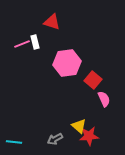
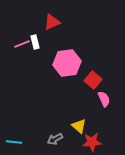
red triangle: rotated 42 degrees counterclockwise
red star: moved 3 px right, 6 px down
